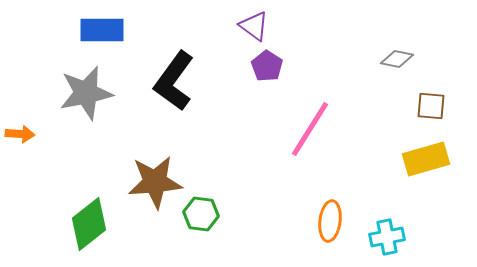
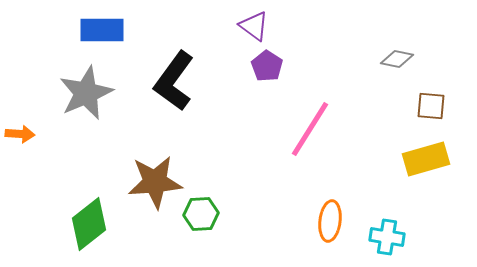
gray star: rotated 12 degrees counterclockwise
green hexagon: rotated 12 degrees counterclockwise
cyan cross: rotated 20 degrees clockwise
